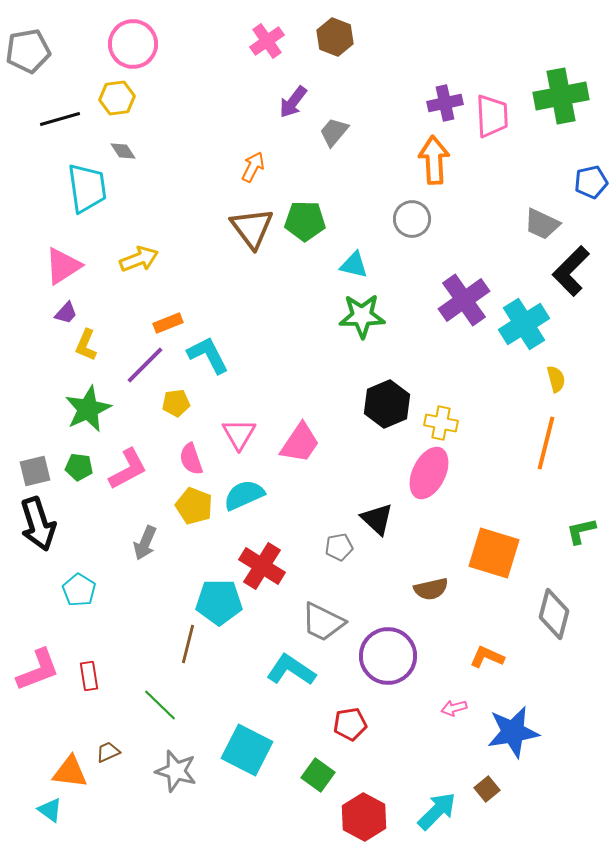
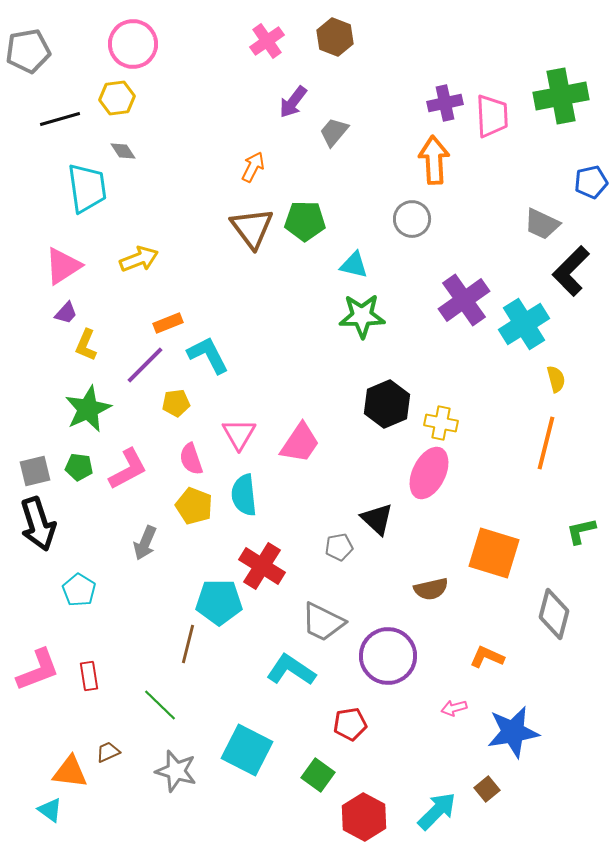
cyan semicircle at (244, 495): rotated 72 degrees counterclockwise
